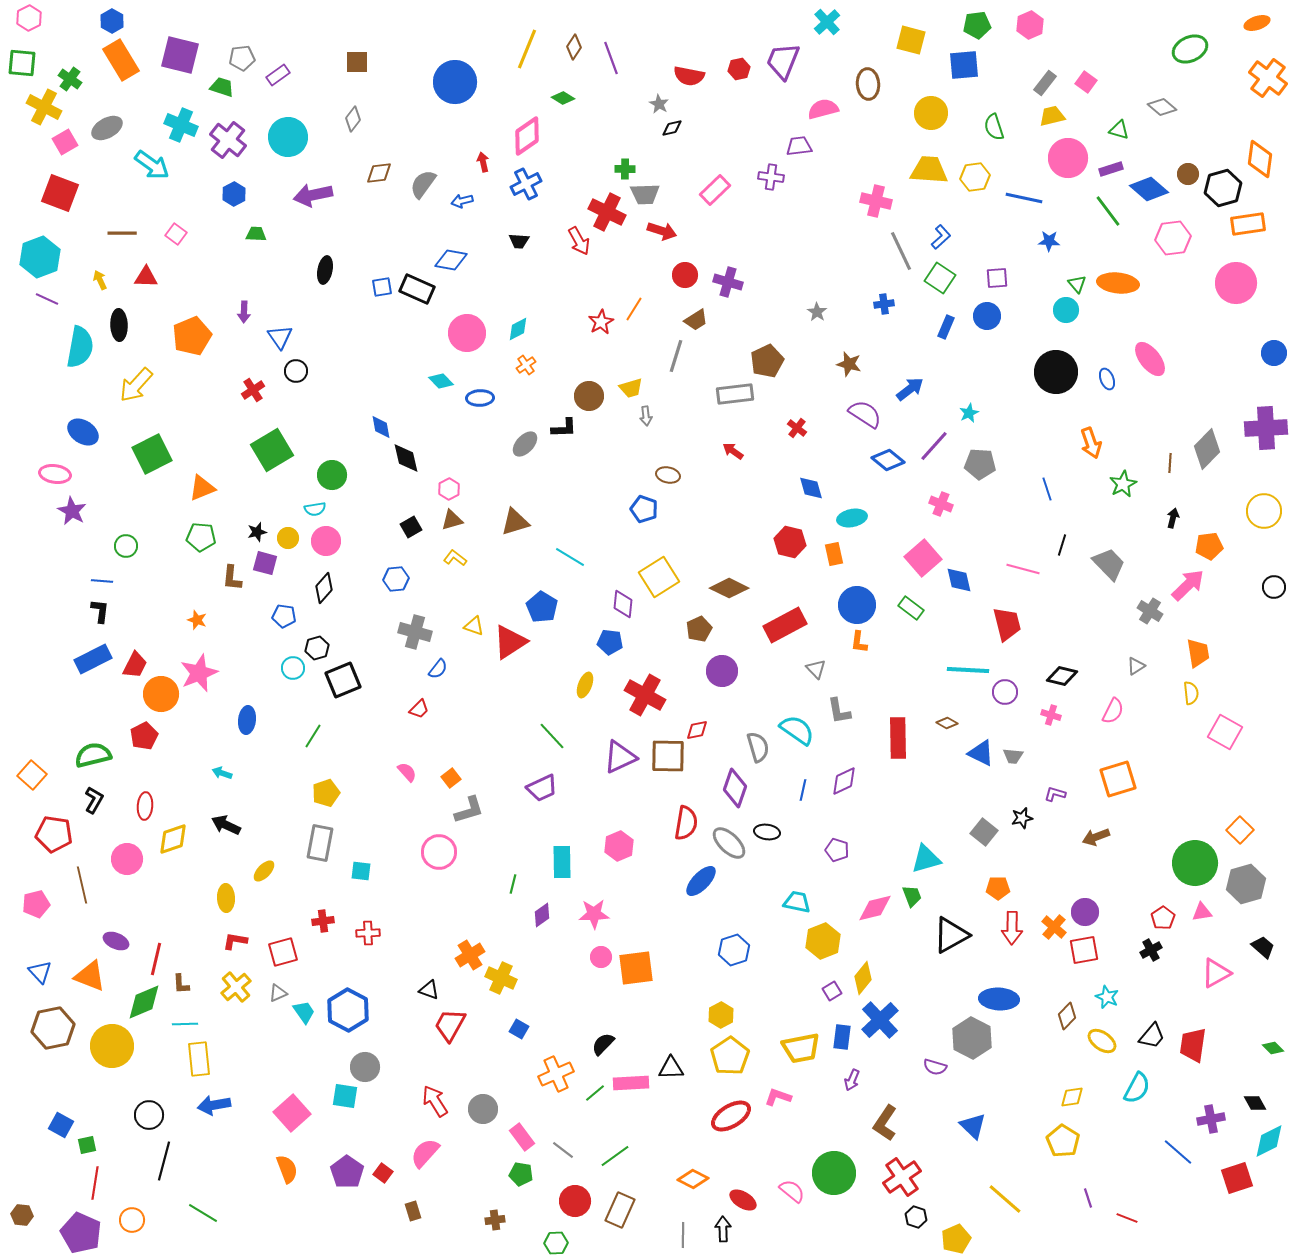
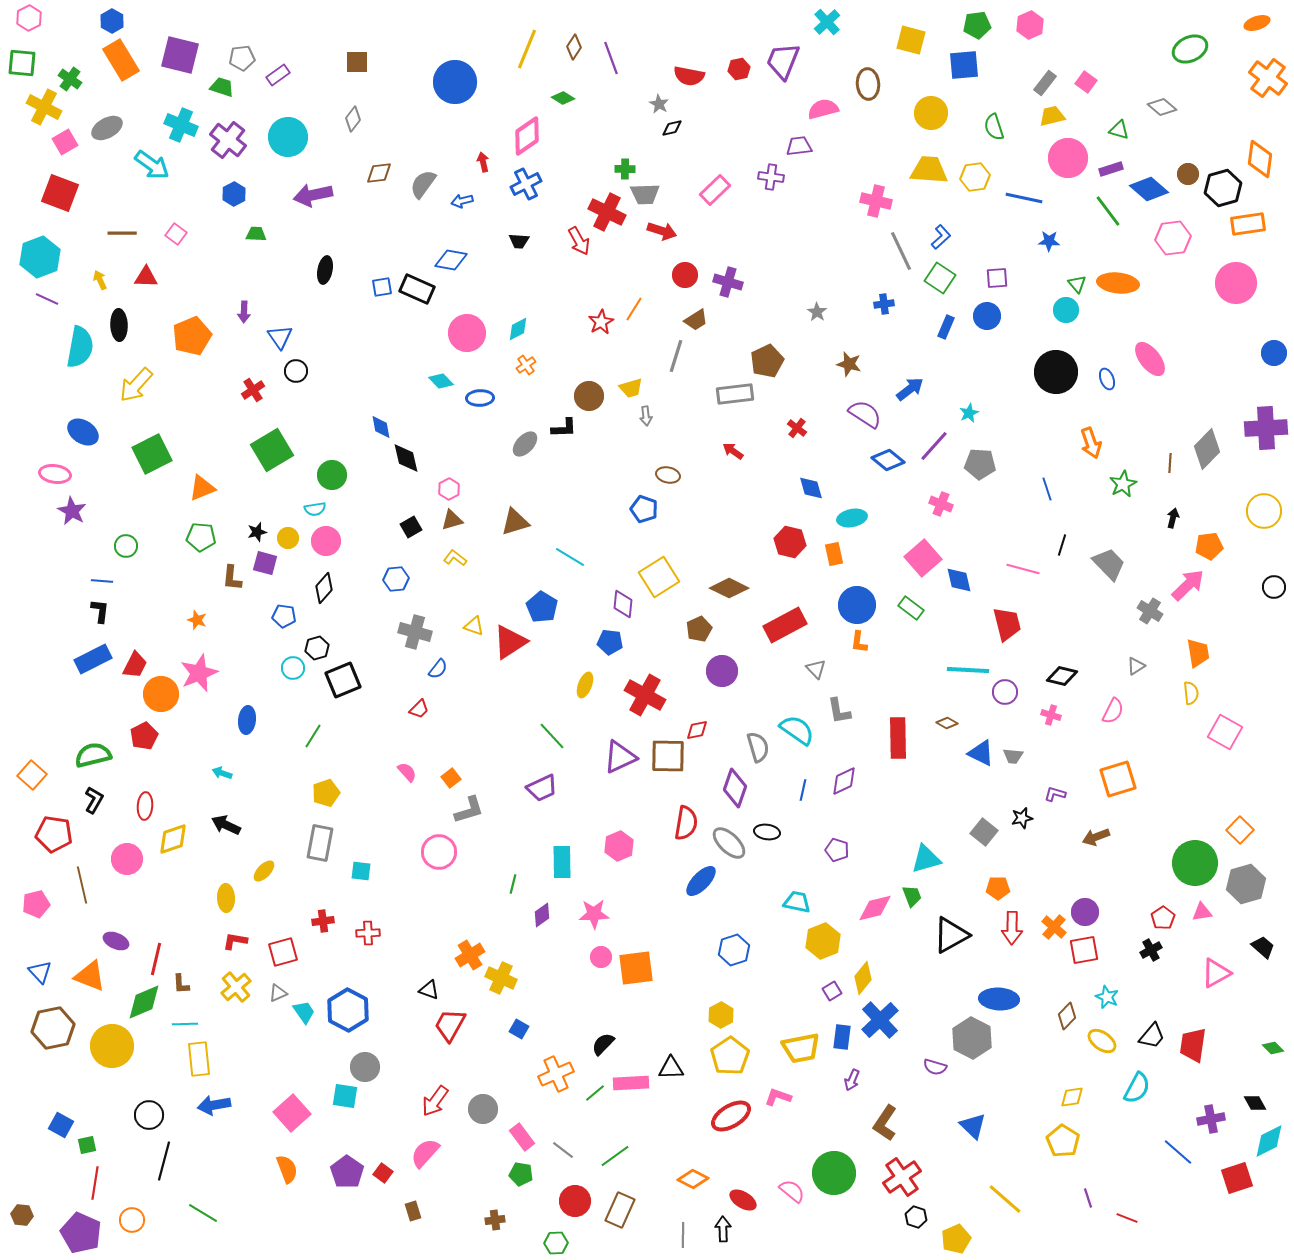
red arrow at (435, 1101): rotated 112 degrees counterclockwise
